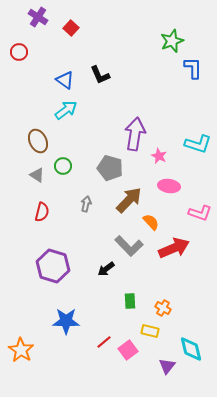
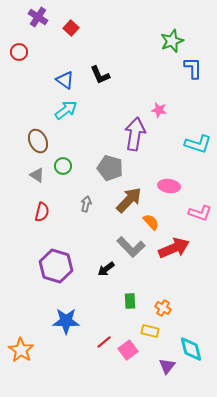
pink star: moved 46 px up; rotated 14 degrees counterclockwise
gray L-shape: moved 2 px right, 1 px down
purple hexagon: moved 3 px right
